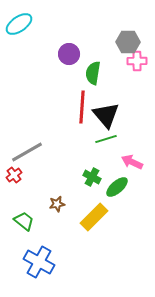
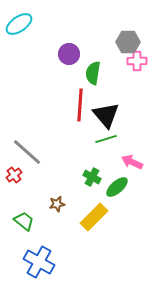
red line: moved 2 px left, 2 px up
gray line: rotated 72 degrees clockwise
